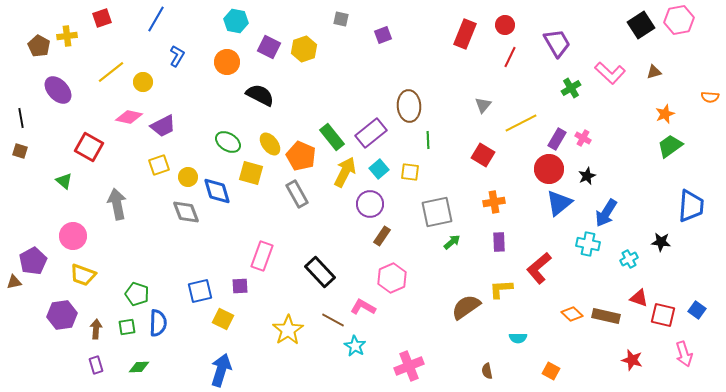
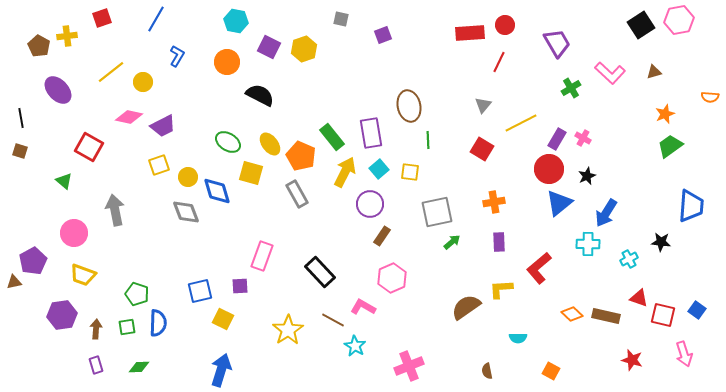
red rectangle at (465, 34): moved 5 px right, 1 px up; rotated 64 degrees clockwise
red line at (510, 57): moved 11 px left, 5 px down
brown ellipse at (409, 106): rotated 8 degrees counterclockwise
purple rectangle at (371, 133): rotated 60 degrees counterclockwise
red square at (483, 155): moved 1 px left, 6 px up
gray arrow at (117, 204): moved 2 px left, 6 px down
pink circle at (73, 236): moved 1 px right, 3 px up
cyan cross at (588, 244): rotated 10 degrees counterclockwise
